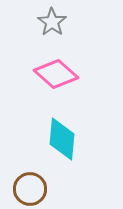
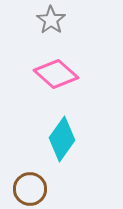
gray star: moved 1 px left, 2 px up
cyan diamond: rotated 30 degrees clockwise
